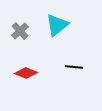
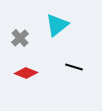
gray cross: moved 7 px down
black line: rotated 12 degrees clockwise
